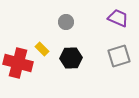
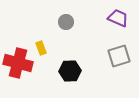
yellow rectangle: moved 1 px left, 1 px up; rotated 24 degrees clockwise
black hexagon: moved 1 px left, 13 px down
